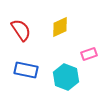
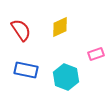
pink rectangle: moved 7 px right
